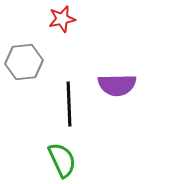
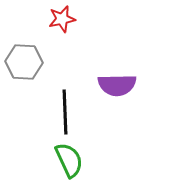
gray hexagon: rotated 9 degrees clockwise
black line: moved 4 px left, 8 px down
green semicircle: moved 7 px right
